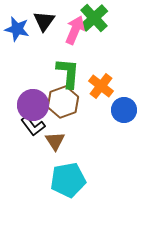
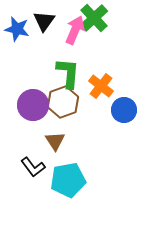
black L-shape: moved 41 px down
